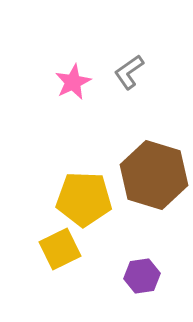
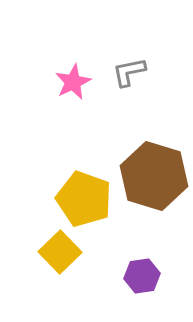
gray L-shape: rotated 24 degrees clockwise
brown hexagon: moved 1 px down
yellow pentagon: rotated 18 degrees clockwise
yellow square: moved 3 px down; rotated 18 degrees counterclockwise
